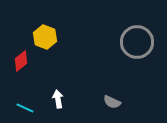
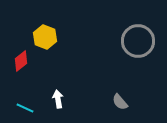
gray circle: moved 1 px right, 1 px up
gray semicircle: moved 8 px right; rotated 24 degrees clockwise
